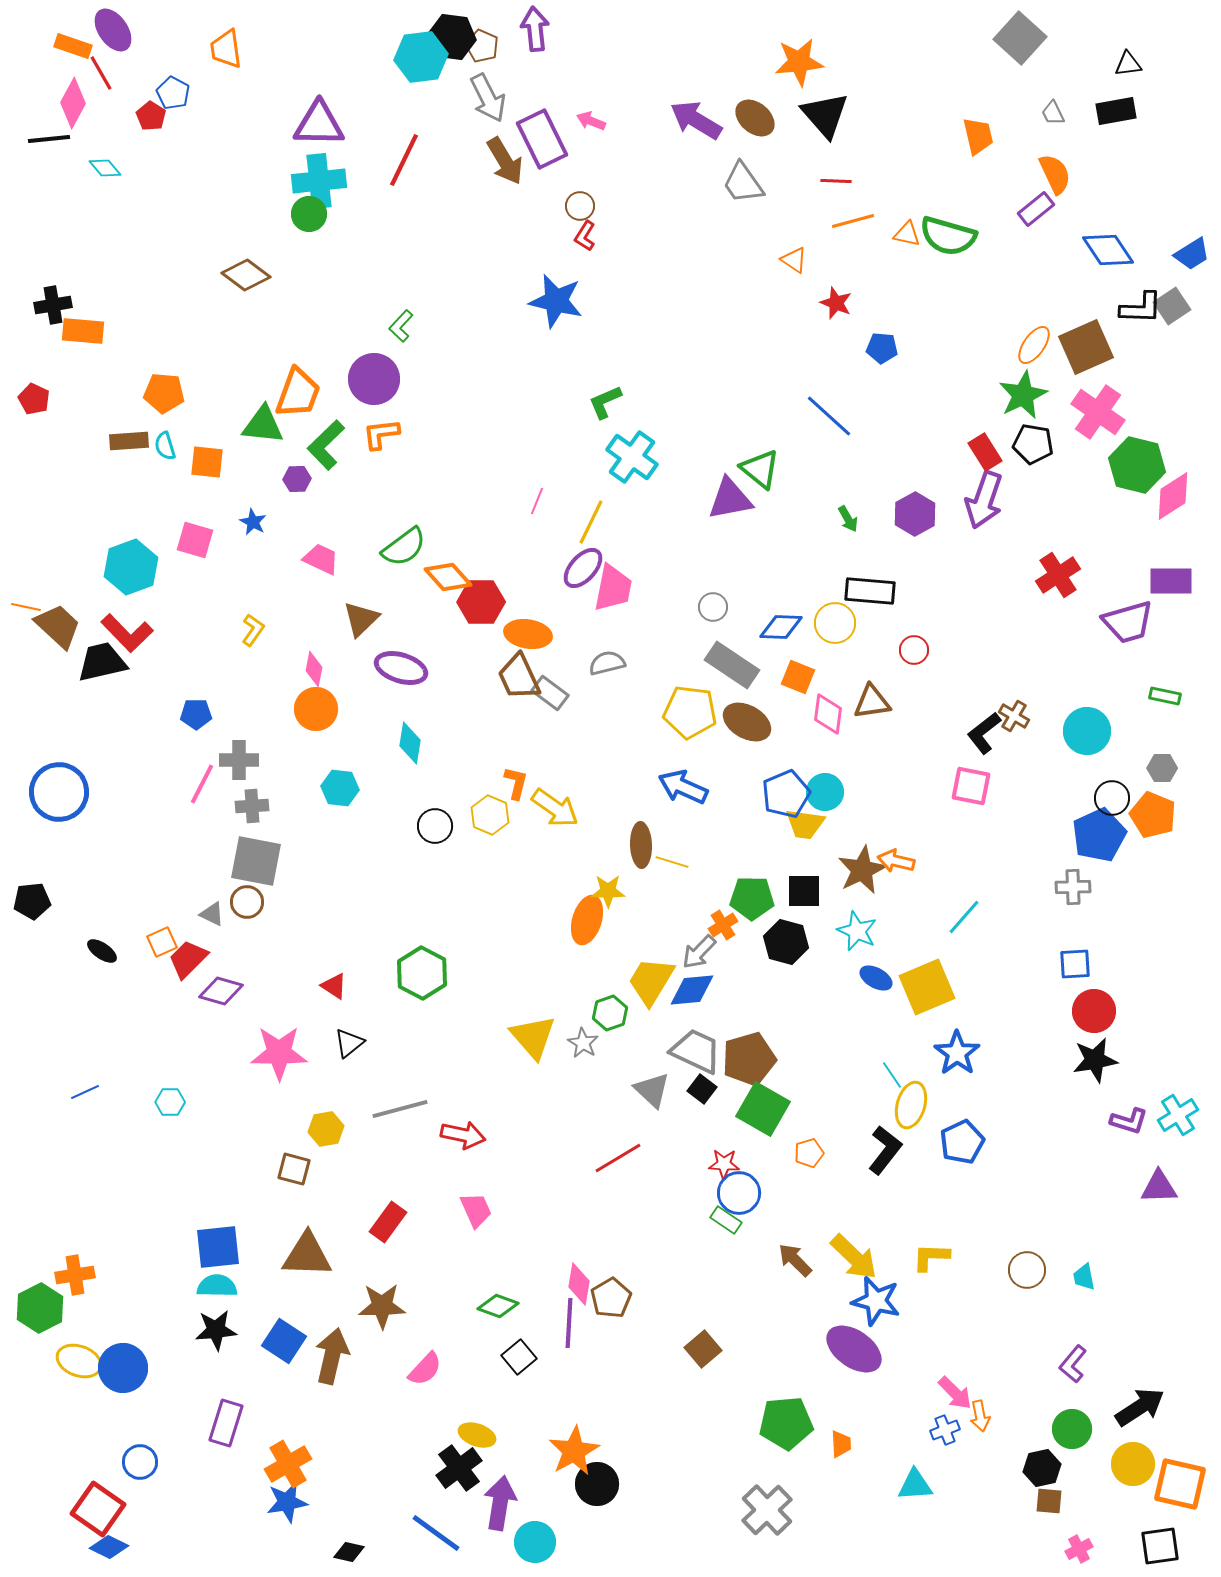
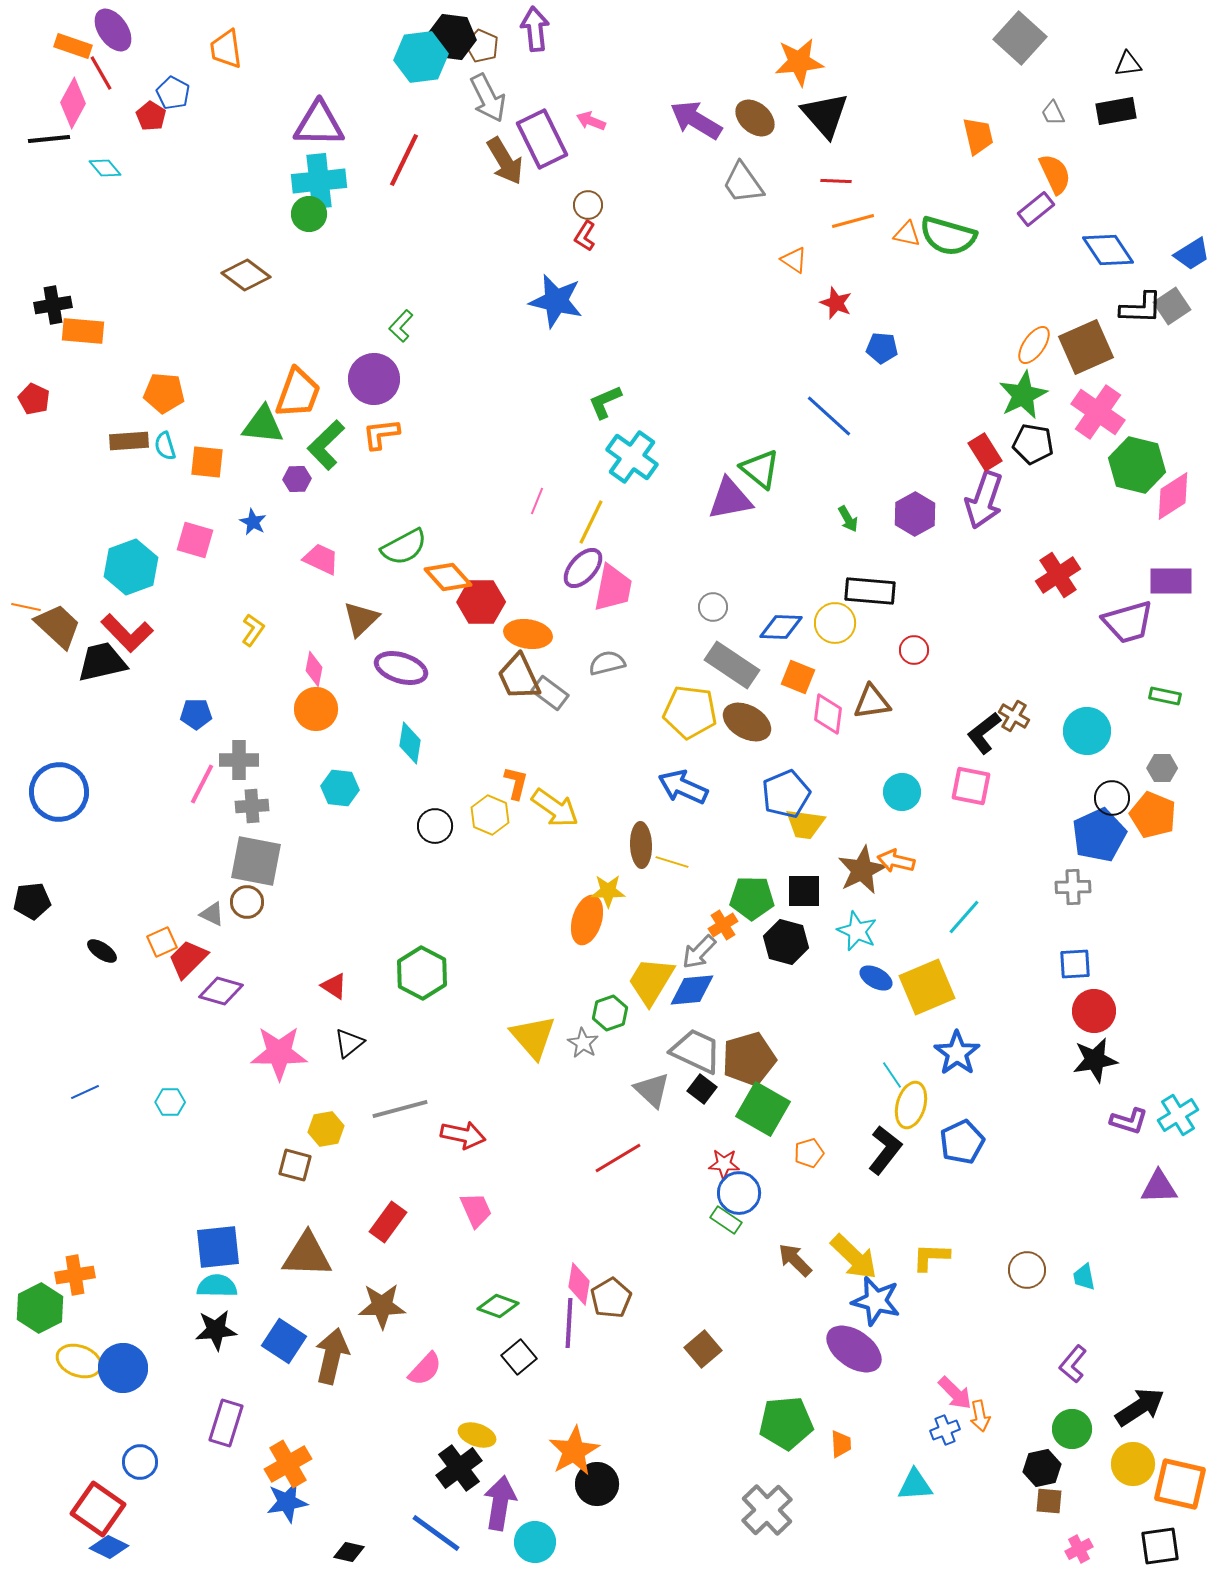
brown circle at (580, 206): moved 8 px right, 1 px up
green semicircle at (404, 547): rotated 9 degrees clockwise
cyan circle at (825, 792): moved 77 px right
brown square at (294, 1169): moved 1 px right, 4 px up
